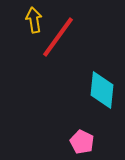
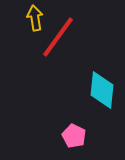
yellow arrow: moved 1 px right, 2 px up
pink pentagon: moved 8 px left, 6 px up
